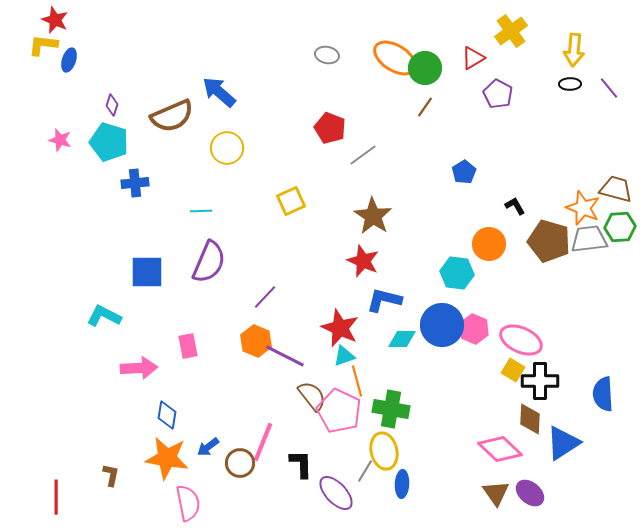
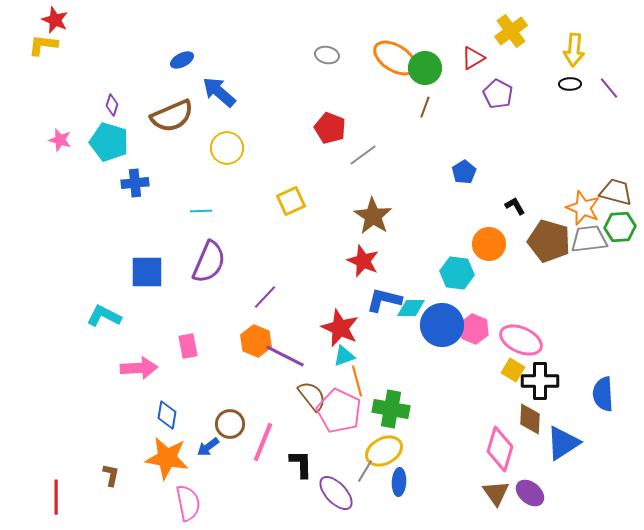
blue ellipse at (69, 60): moved 113 px right; rotated 45 degrees clockwise
brown line at (425, 107): rotated 15 degrees counterclockwise
brown trapezoid at (616, 189): moved 3 px down
cyan diamond at (402, 339): moved 9 px right, 31 px up
pink diamond at (500, 449): rotated 63 degrees clockwise
yellow ellipse at (384, 451): rotated 75 degrees clockwise
brown circle at (240, 463): moved 10 px left, 39 px up
blue ellipse at (402, 484): moved 3 px left, 2 px up
